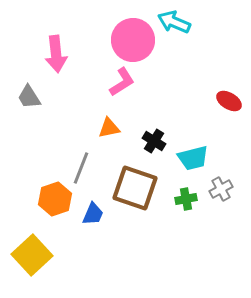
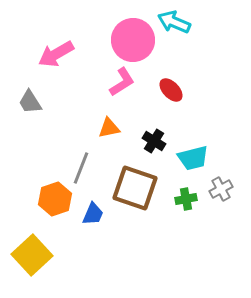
pink arrow: rotated 66 degrees clockwise
gray trapezoid: moved 1 px right, 5 px down
red ellipse: moved 58 px left, 11 px up; rotated 15 degrees clockwise
